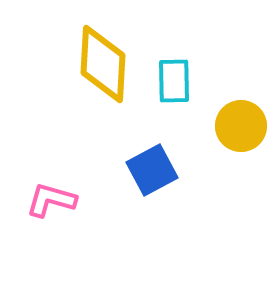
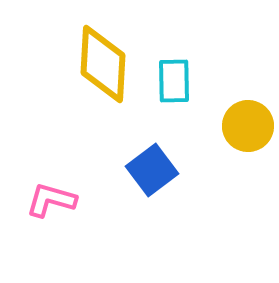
yellow circle: moved 7 px right
blue square: rotated 9 degrees counterclockwise
